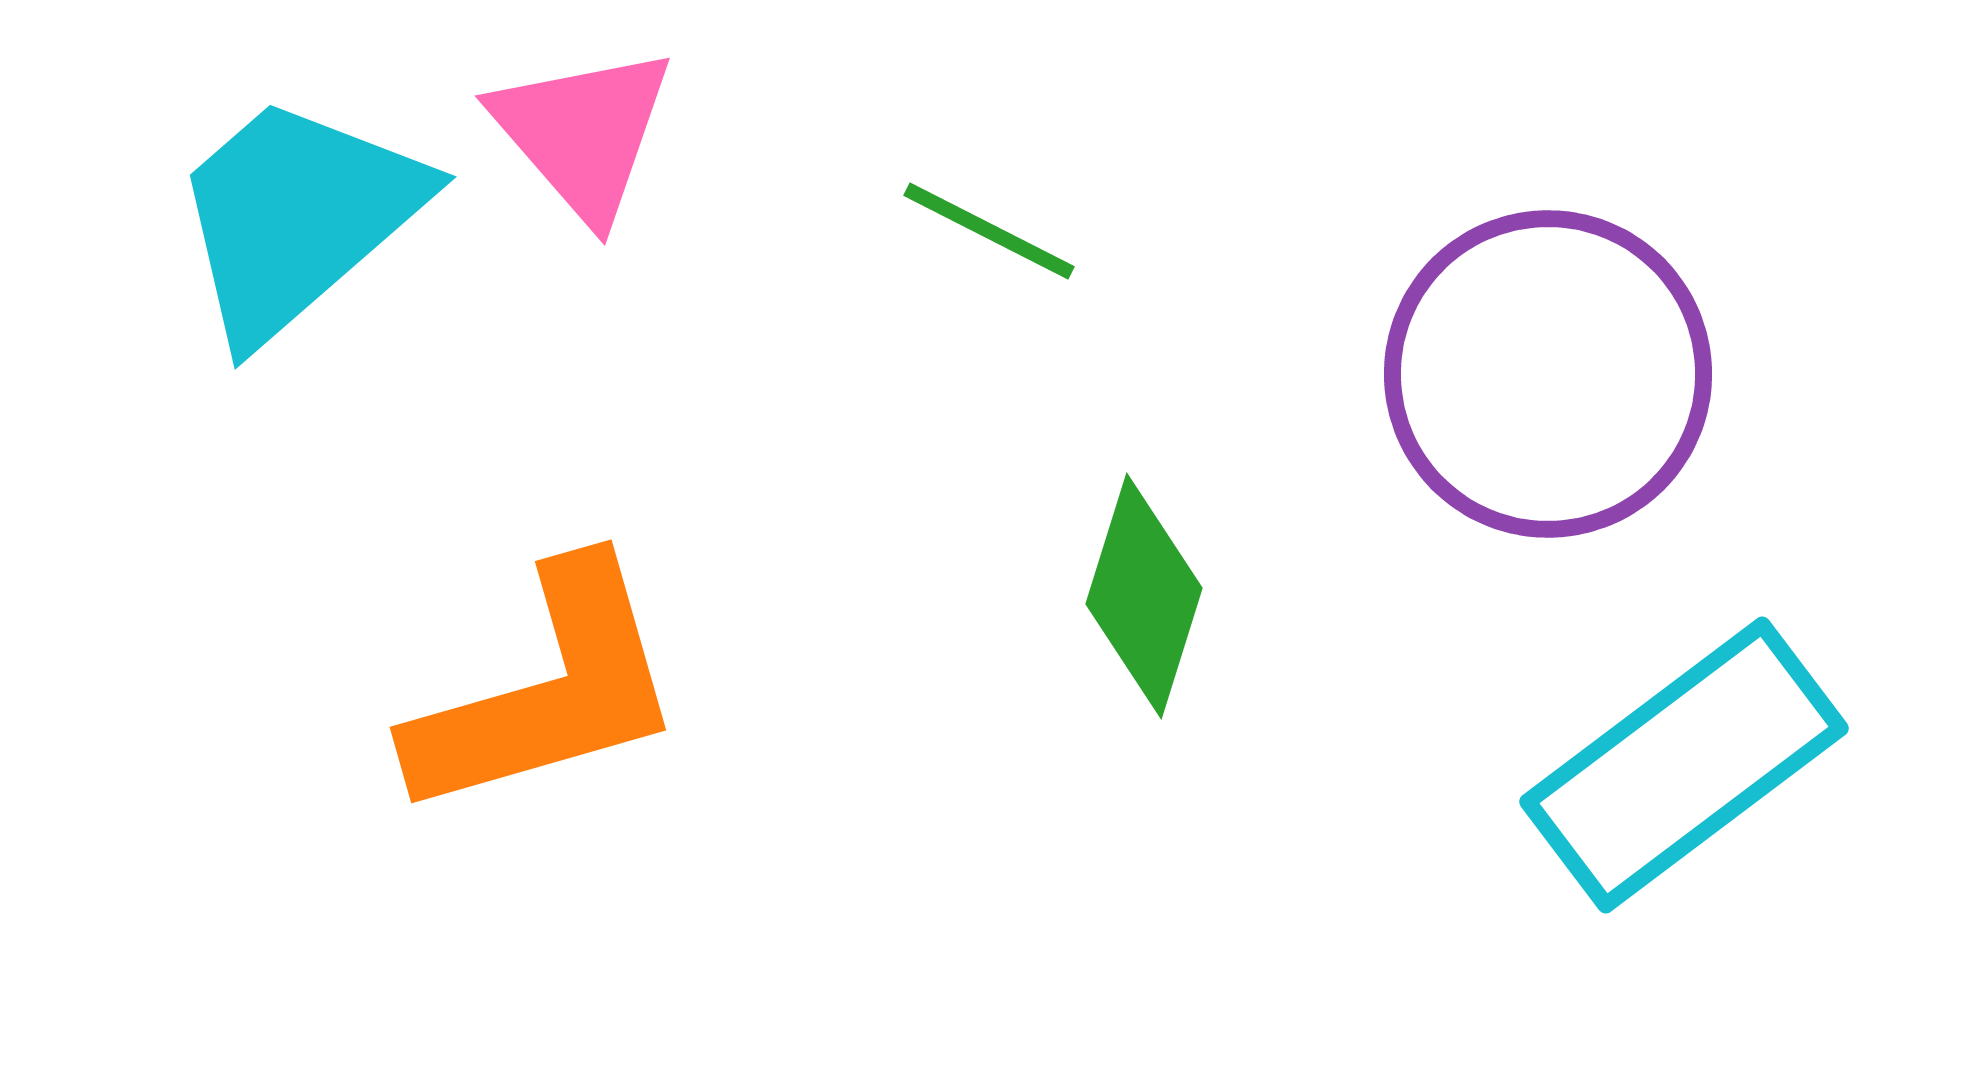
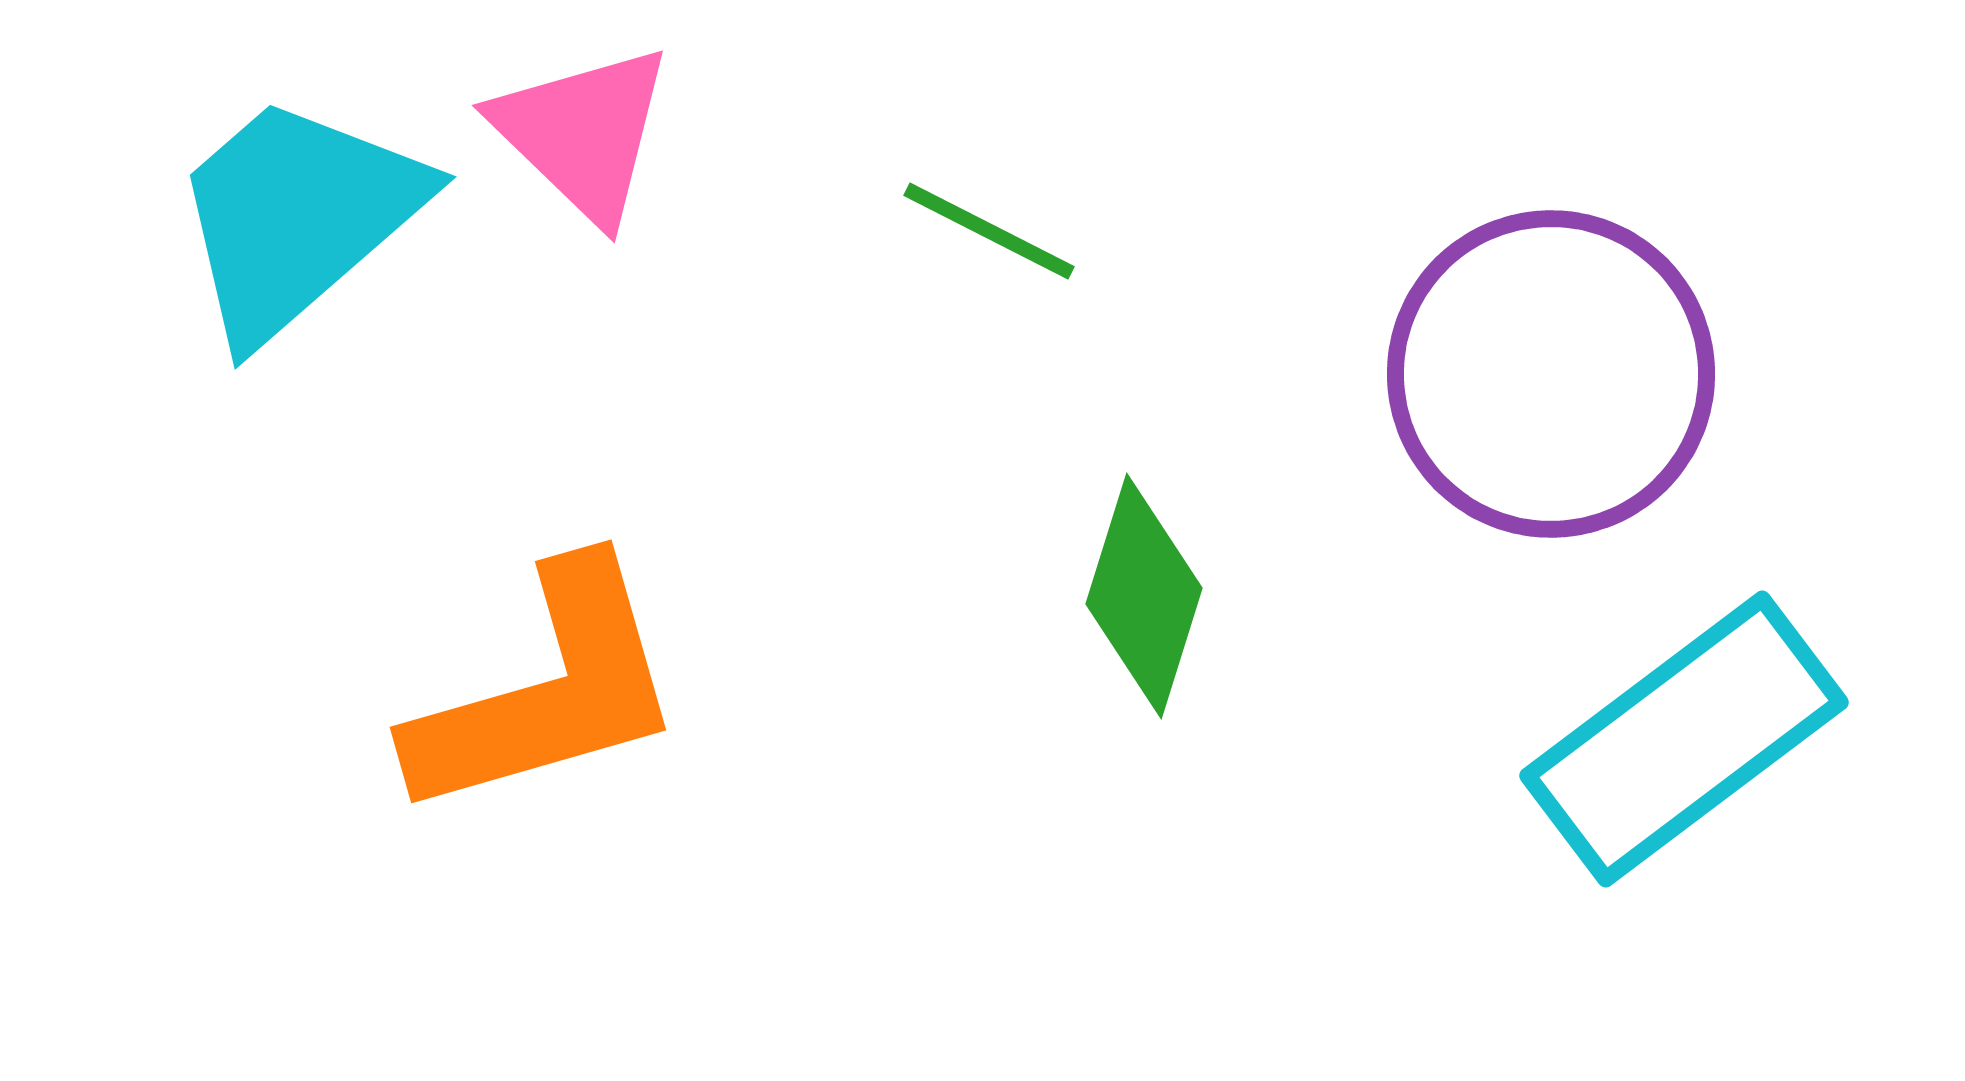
pink triangle: rotated 5 degrees counterclockwise
purple circle: moved 3 px right
cyan rectangle: moved 26 px up
